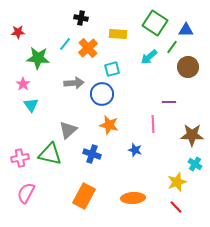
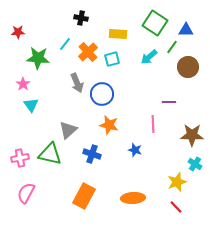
orange cross: moved 4 px down
cyan square: moved 10 px up
gray arrow: moved 3 px right; rotated 72 degrees clockwise
